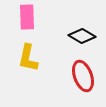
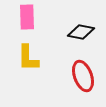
black diamond: moved 1 px left, 4 px up; rotated 20 degrees counterclockwise
yellow L-shape: rotated 12 degrees counterclockwise
